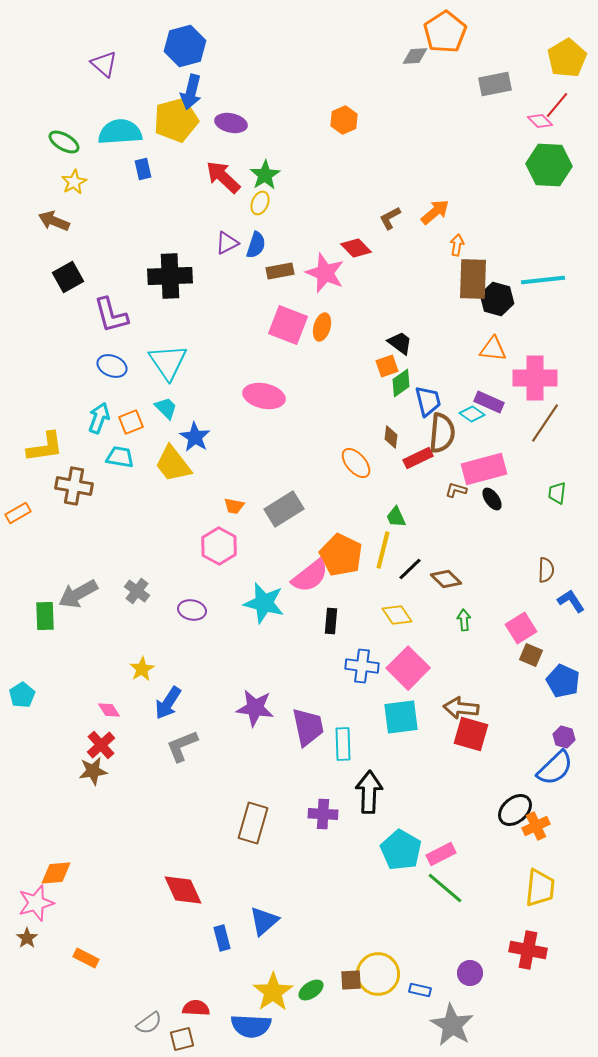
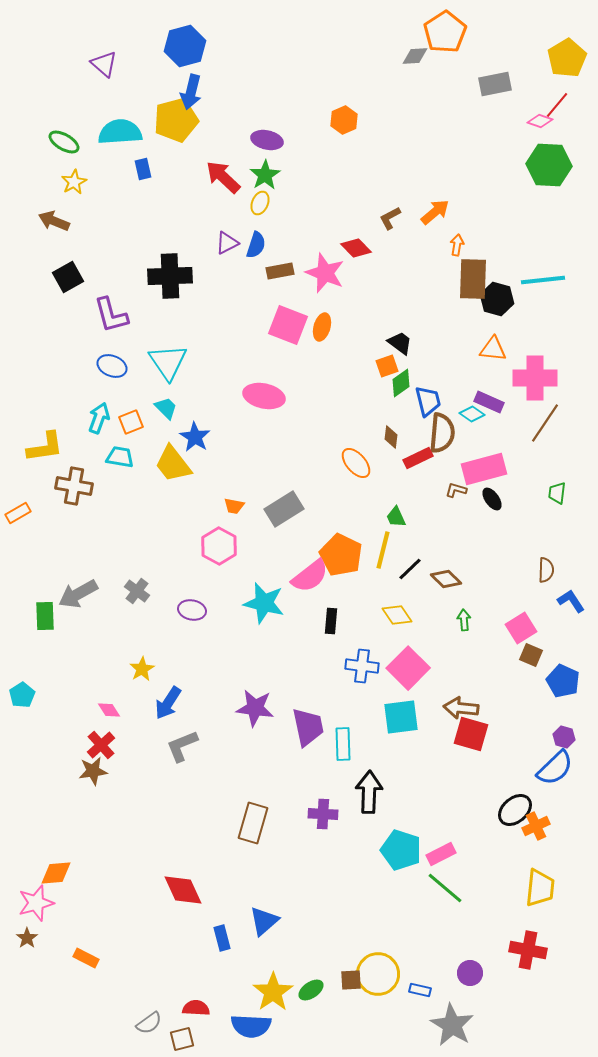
pink diamond at (540, 121): rotated 25 degrees counterclockwise
purple ellipse at (231, 123): moved 36 px right, 17 px down
cyan pentagon at (401, 850): rotated 12 degrees counterclockwise
